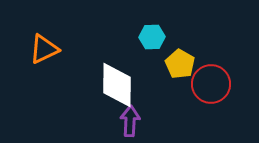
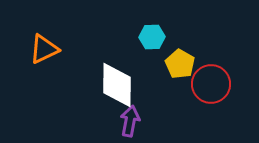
purple arrow: rotated 8 degrees clockwise
